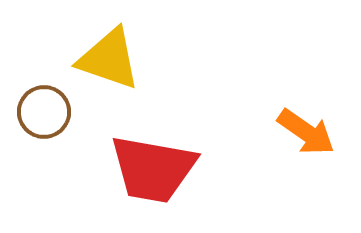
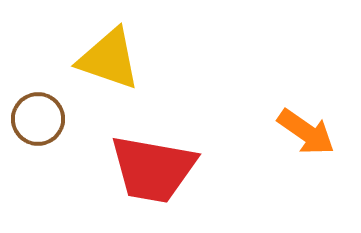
brown circle: moved 6 px left, 7 px down
